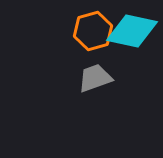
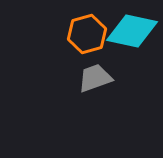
orange hexagon: moved 6 px left, 3 px down
